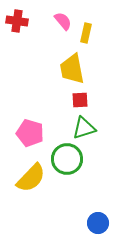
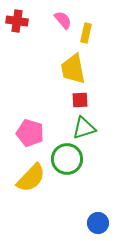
pink semicircle: moved 1 px up
yellow trapezoid: moved 1 px right
